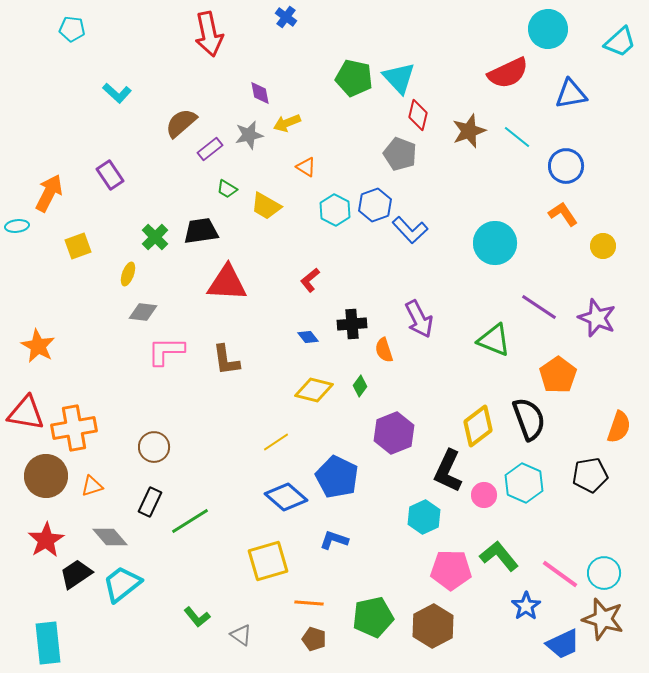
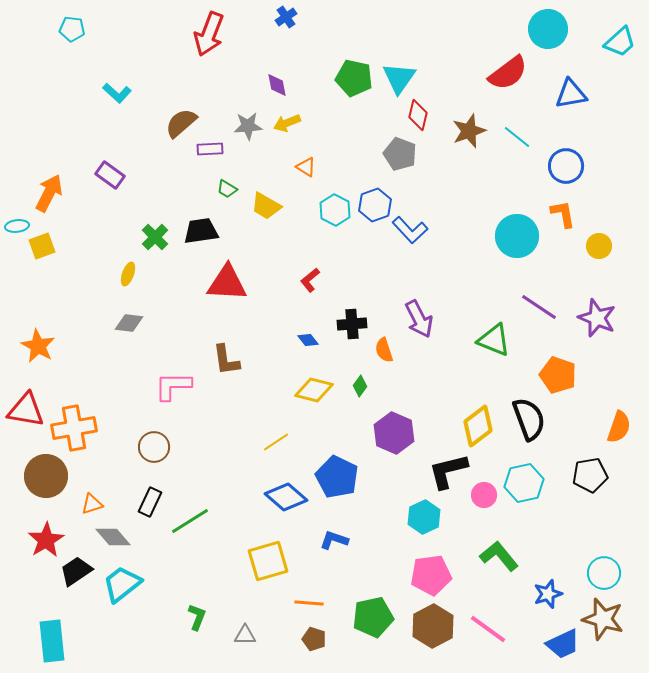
blue cross at (286, 17): rotated 20 degrees clockwise
red arrow at (209, 34): rotated 33 degrees clockwise
red semicircle at (508, 73): rotated 12 degrees counterclockwise
cyan triangle at (399, 78): rotated 18 degrees clockwise
purple diamond at (260, 93): moved 17 px right, 8 px up
gray star at (249, 135): moved 1 px left, 9 px up; rotated 8 degrees clockwise
purple rectangle at (210, 149): rotated 35 degrees clockwise
purple rectangle at (110, 175): rotated 20 degrees counterclockwise
orange L-shape at (563, 214): rotated 24 degrees clockwise
cyan circle at (495, 243): moved 22 px right, 7 px up
yellow square at (78, 246): moved 36 px left
yellow circle at (603, 246): moved 4 px left
gray diamond at (143, 312): moved 14 px left, 11 px down
blue diamond at (308, 337): moved 3 px down
pink L-shape at (166, 351): moved 7 px right, 35 px down
orange pentagon at (558, 375): rotated 18 degrees counterclockwise
red triangle at (26, 413): moved 3 px up
purple hexagon at (394, 433): rotated 15 degrees counterclockwise
black L-shape at (448, 471): rotated 51 degrees clockwise
cyan hexagon at (524, 483): rotated 24 degrees clockwise
orange triangle at (92, 486): moved 18 px down
gray diamond at (110, 537): moved 3 px right
pink pentagon at (451, 570): moved 20 px left, 5 px down; rotated 9 degrees counterclockwise
black trapezoid at (76, 574): moved 3 px up
pink line at (560, 574): moved 72 px left, 55 px down
blue star at (526, 606): moved 22 px right, 12 px up; rotated 16 degrees clockwise
green L-shape at (197, 617): rotated 120 degrees counterclockwise
gray triangle at (241, 635): moved 4 px right; rotated 35 degrees counterclockwise
cyan rectangle at (48, 643): moved 4 px right, 2 px up
